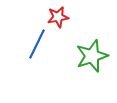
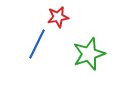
green star: moved 3 px left, 2 px up
